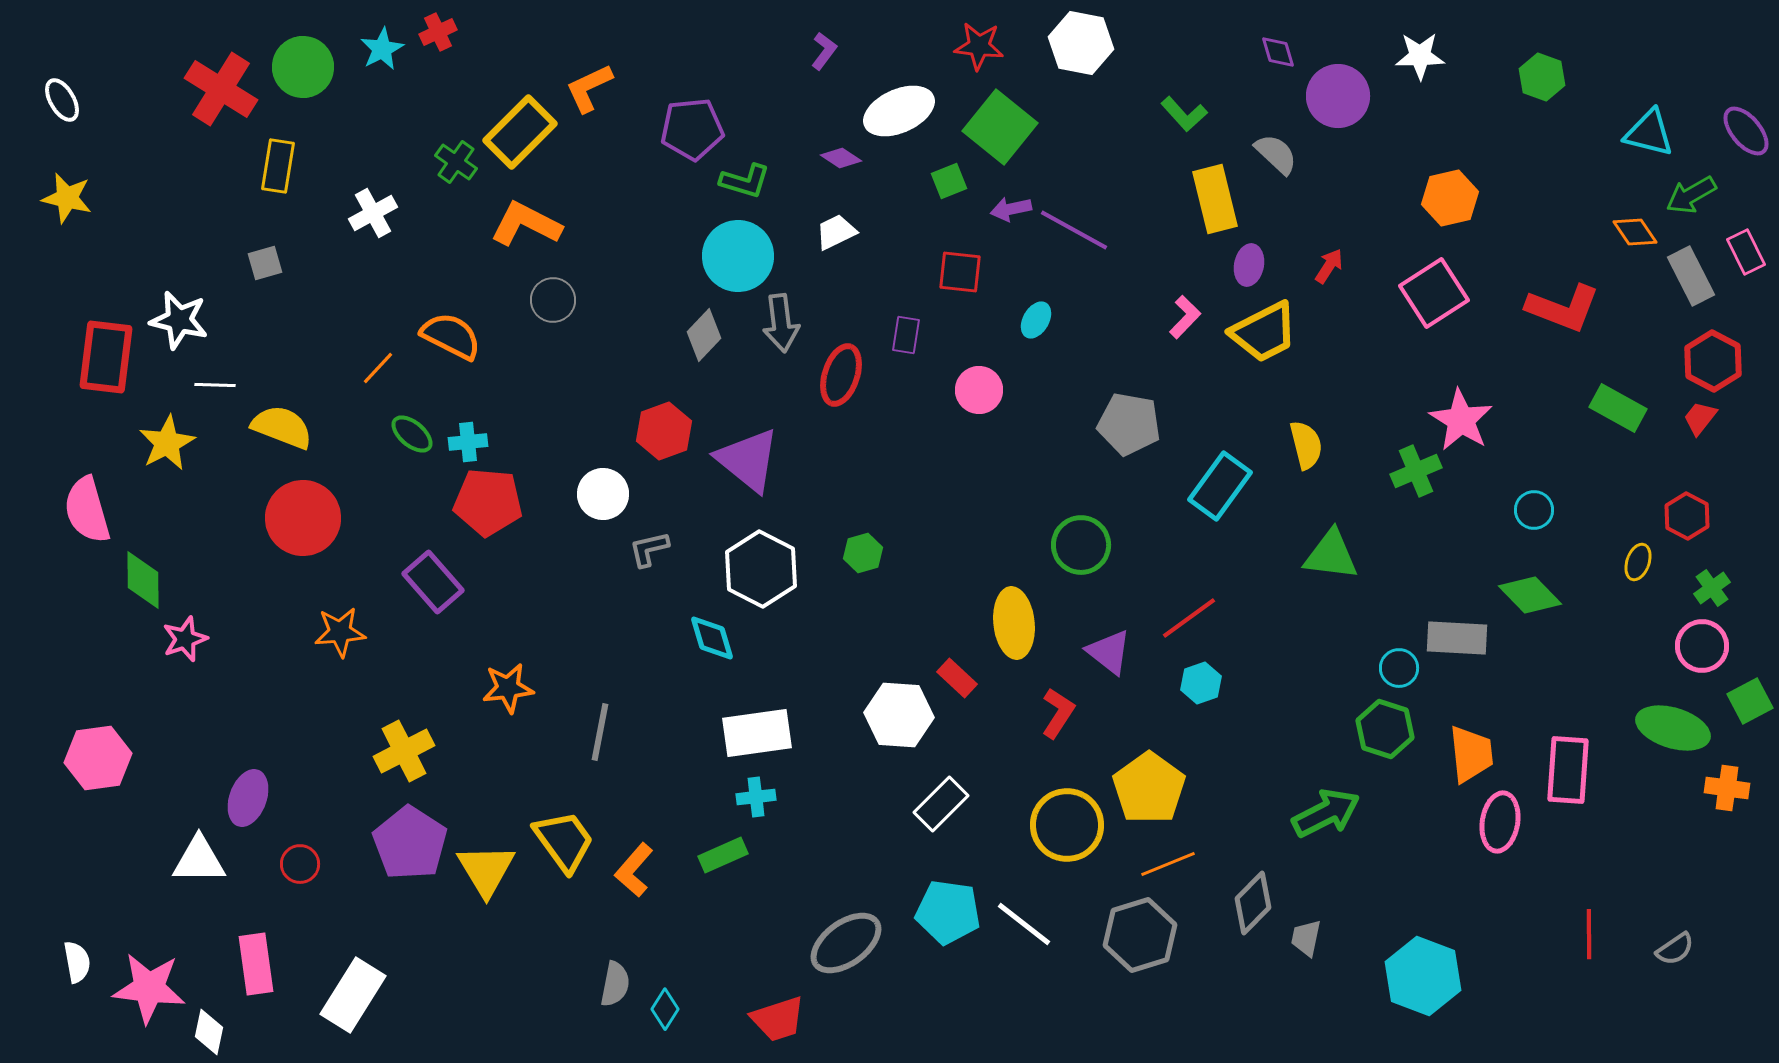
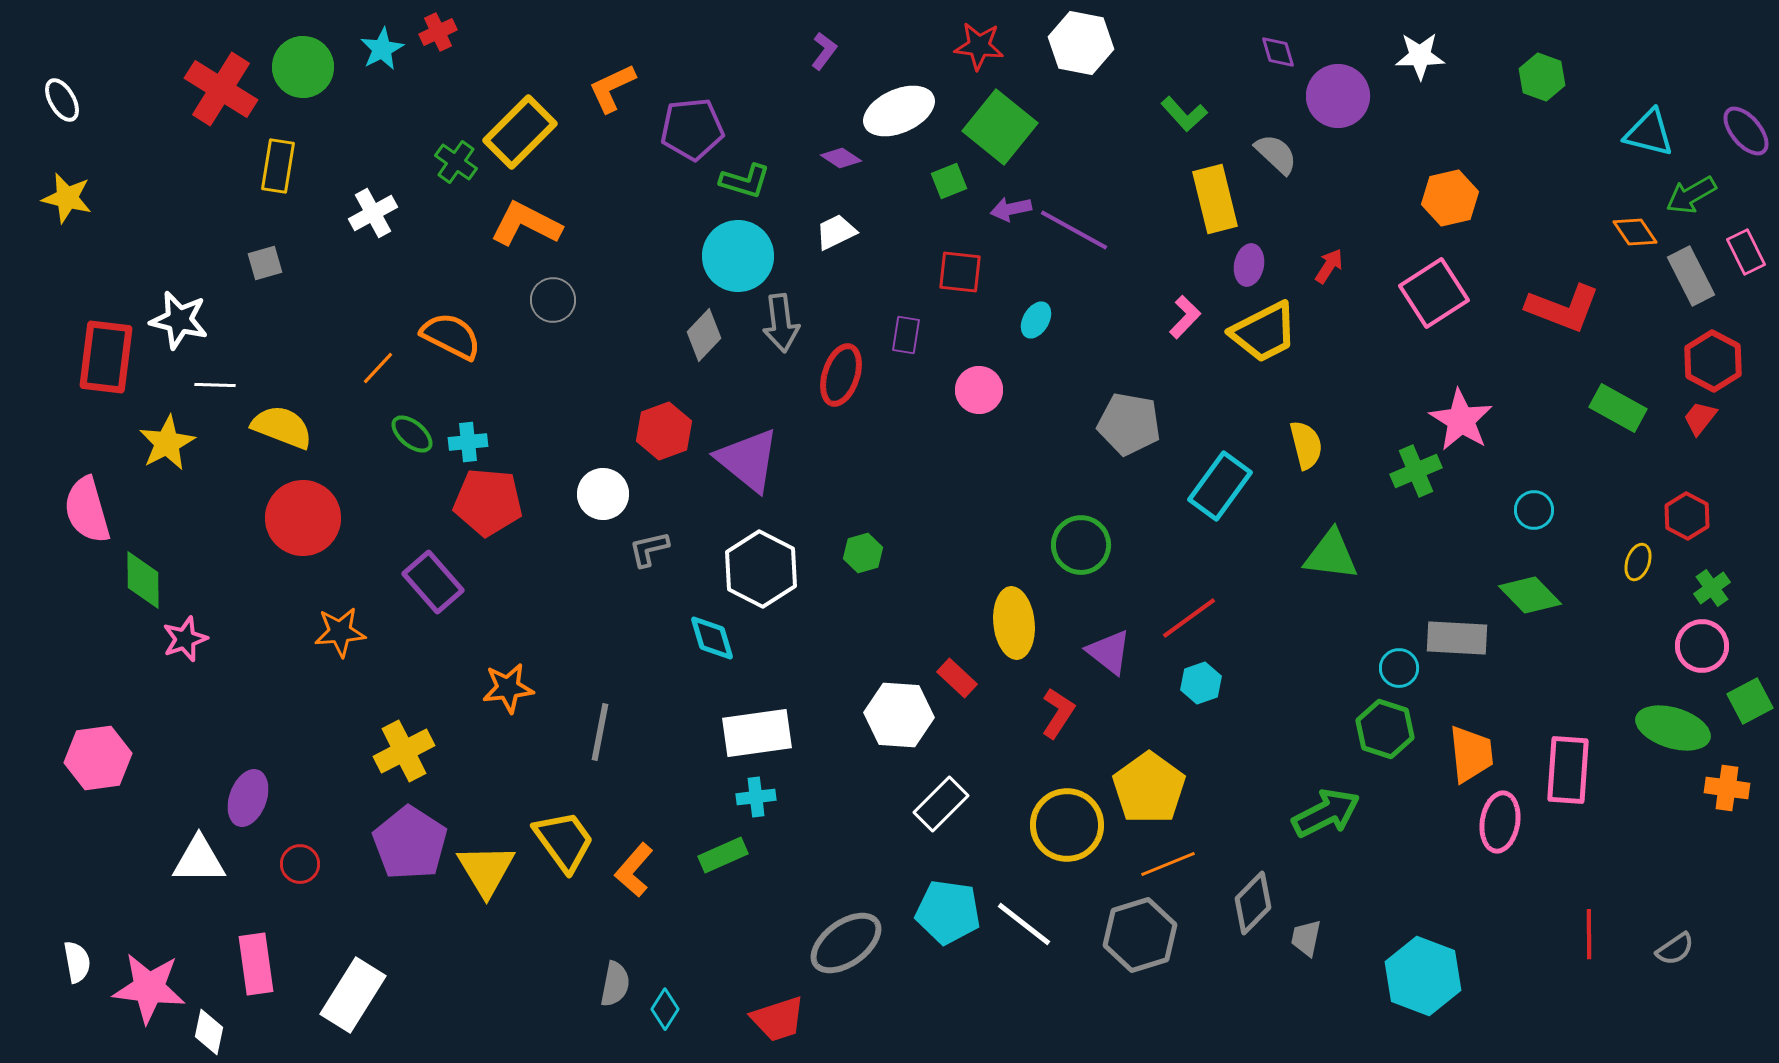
orange L-shape at (589, 88): moved 23 px right
